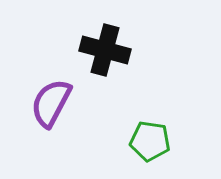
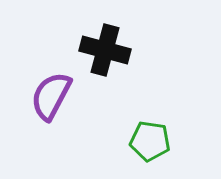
purple semicircle: moved 7 px up
